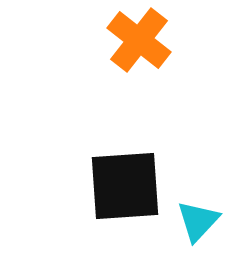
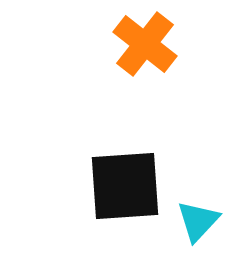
orange cross: moved 6 px right, 4 px down
